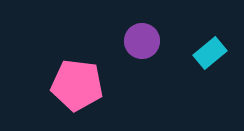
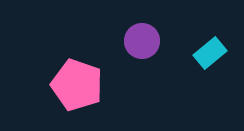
pink pentagon: rotated 12 degrees clockwise
